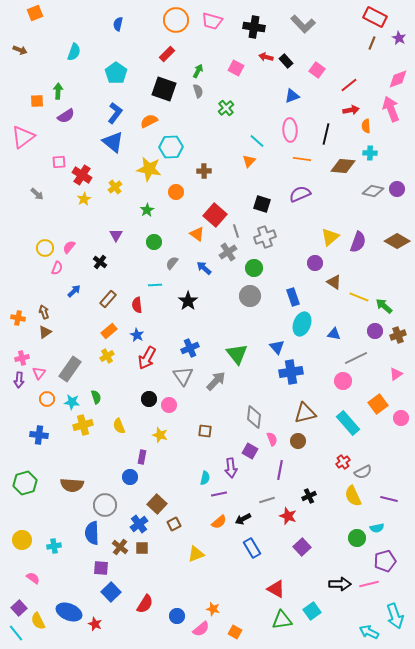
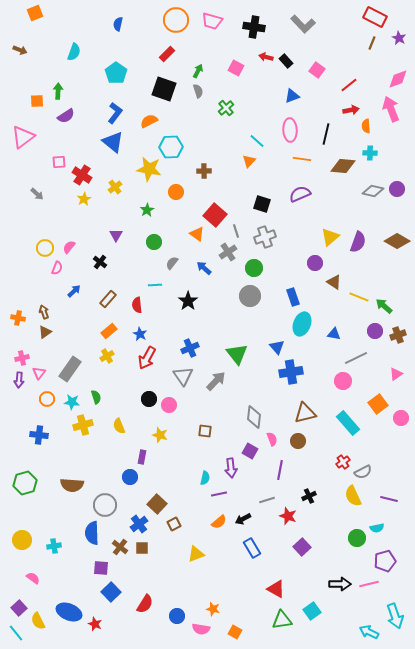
blue star at (137, 335): moved 3 px right, 1 px up
pink semicircle at (201, 629): rotated 48 degrees clockwise
